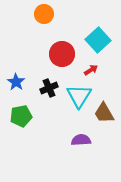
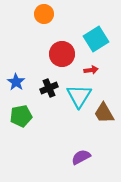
cyan square: moved 2 px left, 1 px up; rotated 10 degrees clockwise
red arrow: rotated 24 degrees clockwise
purple semicircle: moved 17 px down; rotated 24 degrees counterclockwise
